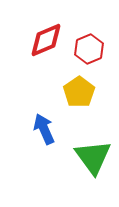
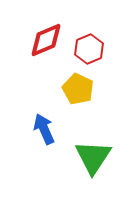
yellow pentagon: moved 1 px left, 3 px up; rotated 12 degrees counterclockwise
green triangle: rotated 9 degrees clockwise
